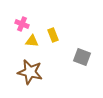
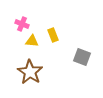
brown star: rotated 20 degrees clockwise
